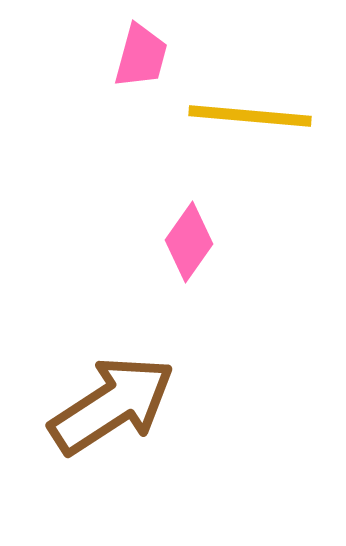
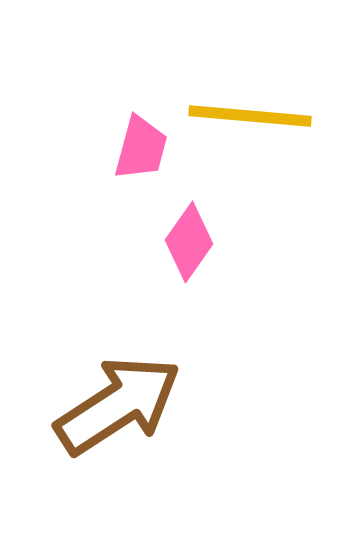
pink trapezoid: moved 92 px down
brown arrow: moved 6 px right
